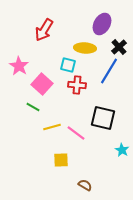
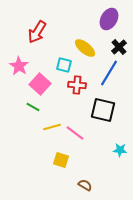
purple ellipse: moved 7 px right, 5 px up
red arrow: moved 7 px left, 2 px down
yellow ellipse: rotated 35 degrees clockwise
cyan square: moved 4 px left
blue line: moved 2 px down
pink square: moved 2 px left
black square: moved 8 px up
pink line: moved 1 px left
cyan star: moved 2 px left; rotated 24 degrees counterclockwise
yellow square: rotated 21 degrees clockwise
